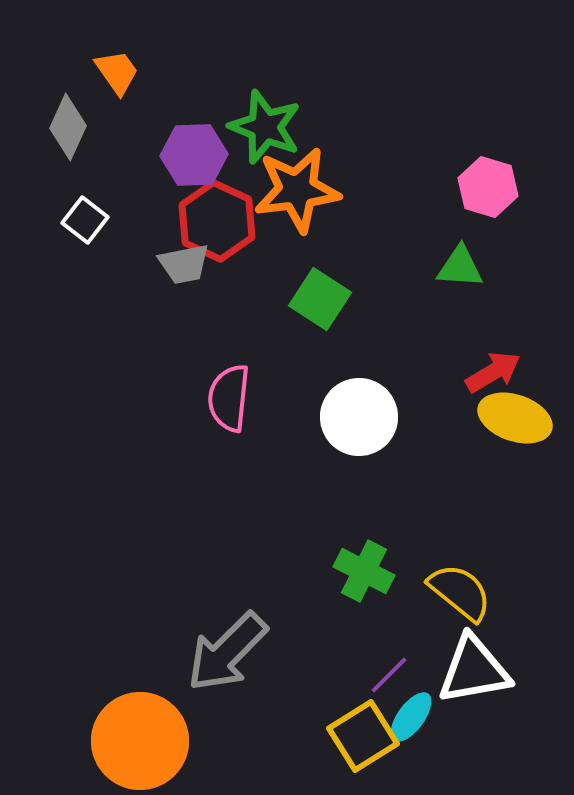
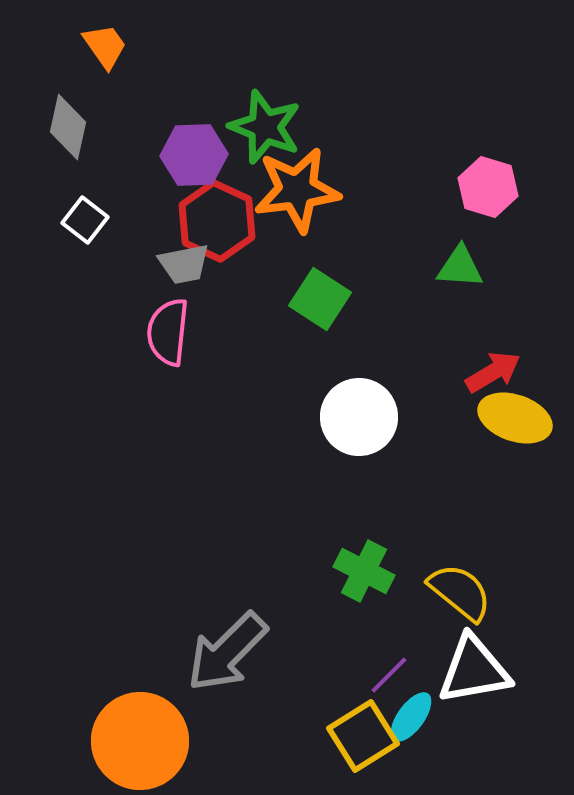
orange trapezoid: moved 12 px left, 26 px up
gray diamond: rotated 12 degrees counterclockwise
pink semicircle: moved 61 px left, 66 px up
